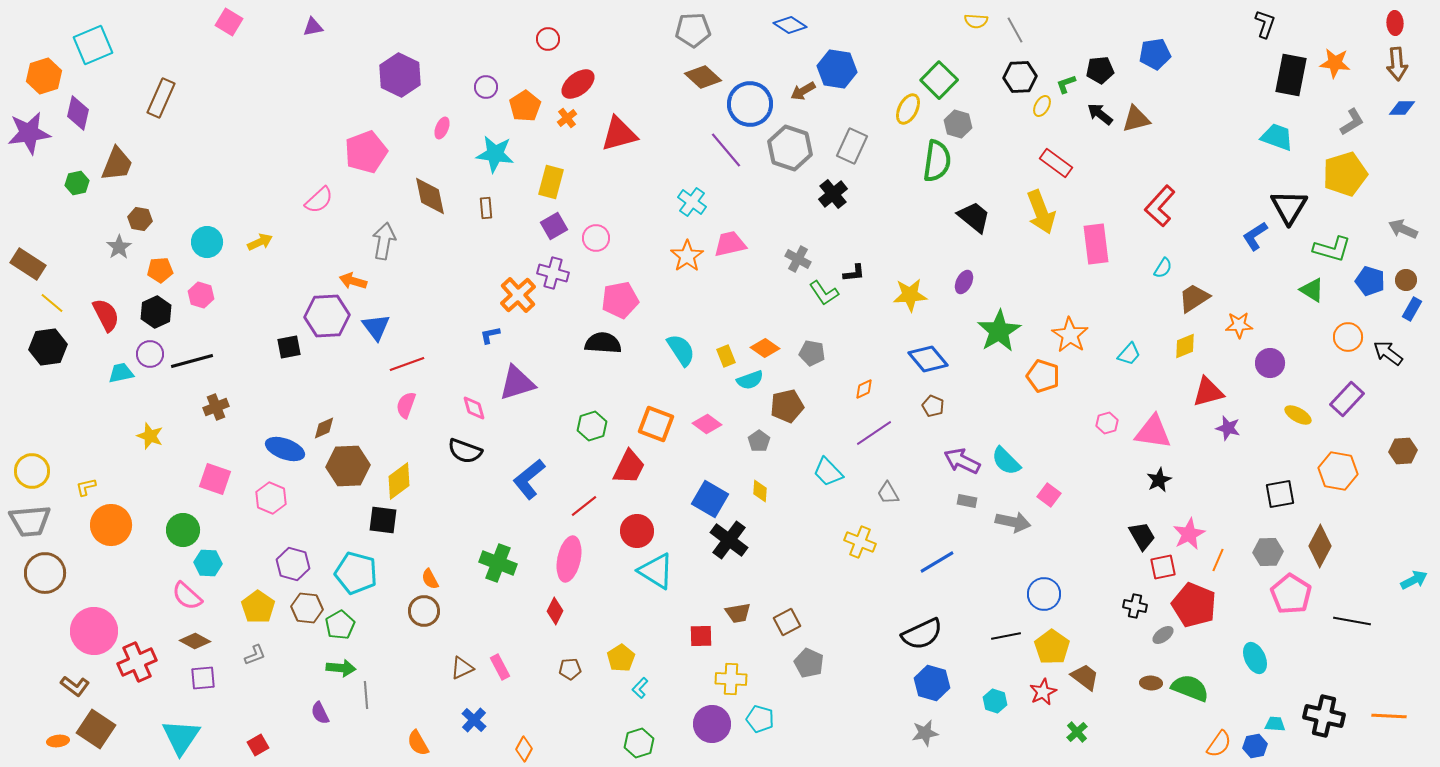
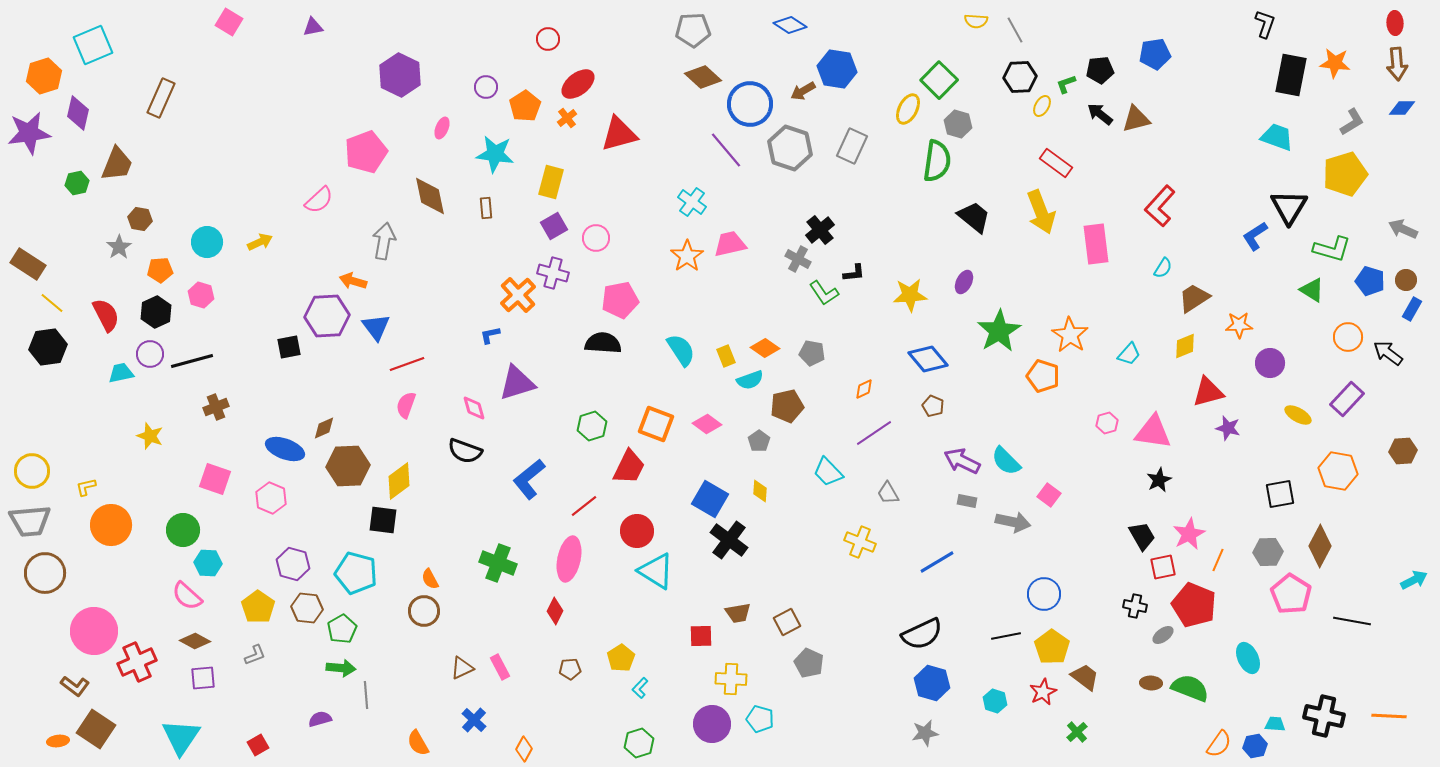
black cross at (833, 194): moved 13 px left, 36 px down
green pentagon at (340, 625): moved 2 px right, 4 px down
cyan ellipse at (1255, 658): moved 7 px left
purple semicircle at (320, 713): moved 6 px down; rotated 100 degrees clockwise
